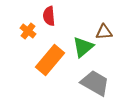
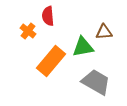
red semicircle: moved 1 px left
green triangle: rotated 30 degrees clockwise
orange rectangle: moved 1 px right, 1 px down
gray trapezoid: moved 1 px right, 1 px up
